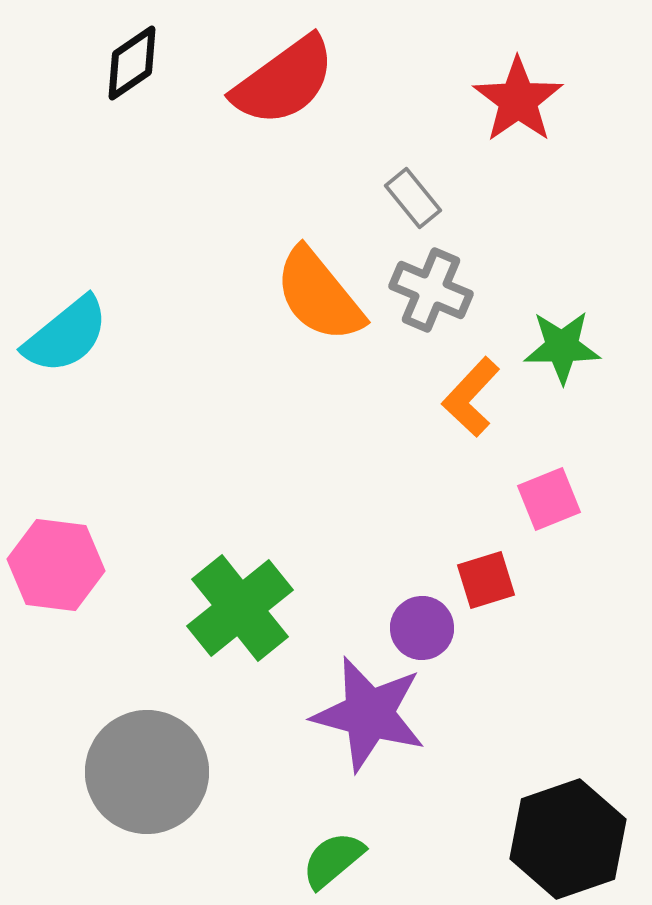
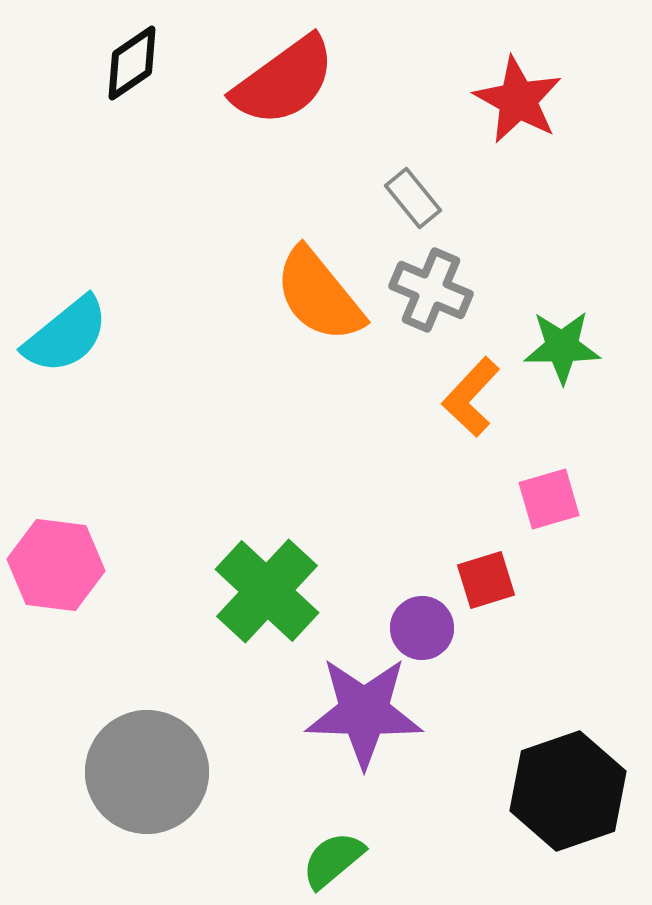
red star: rotated 8 degrees counterclockwise
pink square: rotated 6 degrees clockwise
green cross: moved 27 px right, 17 px up; rotated 8 degrees counterclockwise
purple star: moved 5 px left, 2 px up; rotated 13 degrees counterclockwise
black hexagon: moved 48 px up
